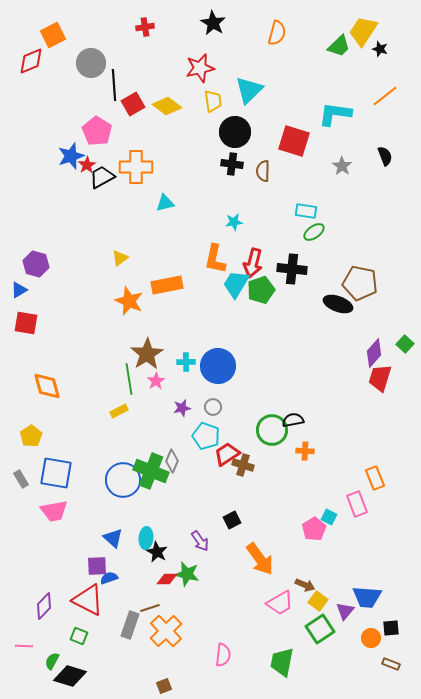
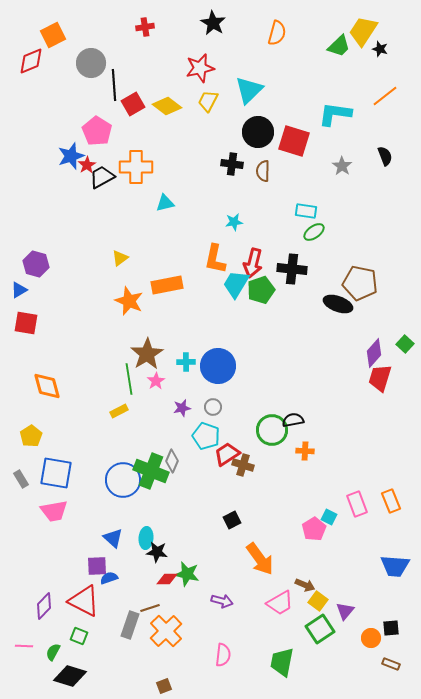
yellow trapezoid at (213, 101): moved 5 px left; rotated 145 degrees counterclockwise
black circle at (235, 132): moved 23 px right
orange rectangle at (375, 478): moved 16 px right, 23 px down
purple arrow at (200, 541): moved 22 px right, 60 px down; rotated 40 degrees counterclockwise
black star at (157, 552): rotated 20 degrees counterclockwise
blue trapezoid at (367, 597): moved 28 px right, 31 px up
red triangle at (88, 600): moved 4 px left, 1 px down
green semicircle at (52, 661): moved 1 px right, 9 px up
